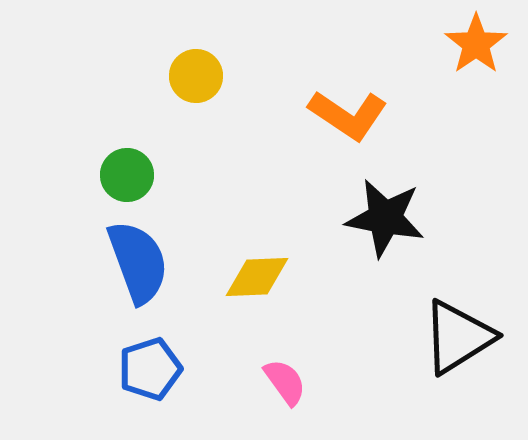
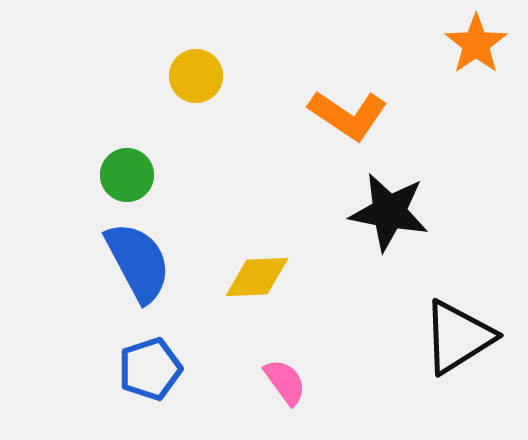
black star: moved 4 px right, 6 px up
blue semicircle: rotated 8 degrees counterclockwise
